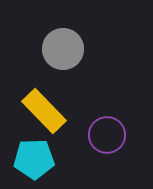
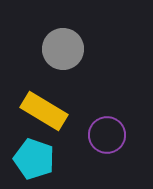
yellow rectangle: rotated 15 degrees counterclockwise
cyan pentagon: rotated 21 degrees clockwise
